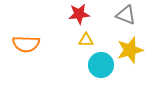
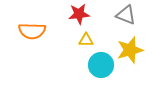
orange semicircle: moved 6 px right, 13 px up
